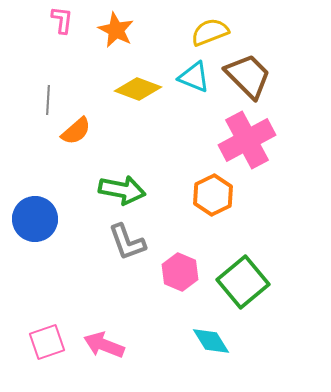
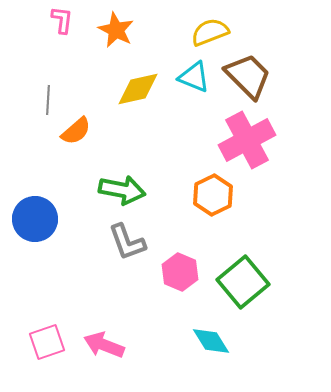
yellow diamond: rotated 33 degrees counterclockwise
